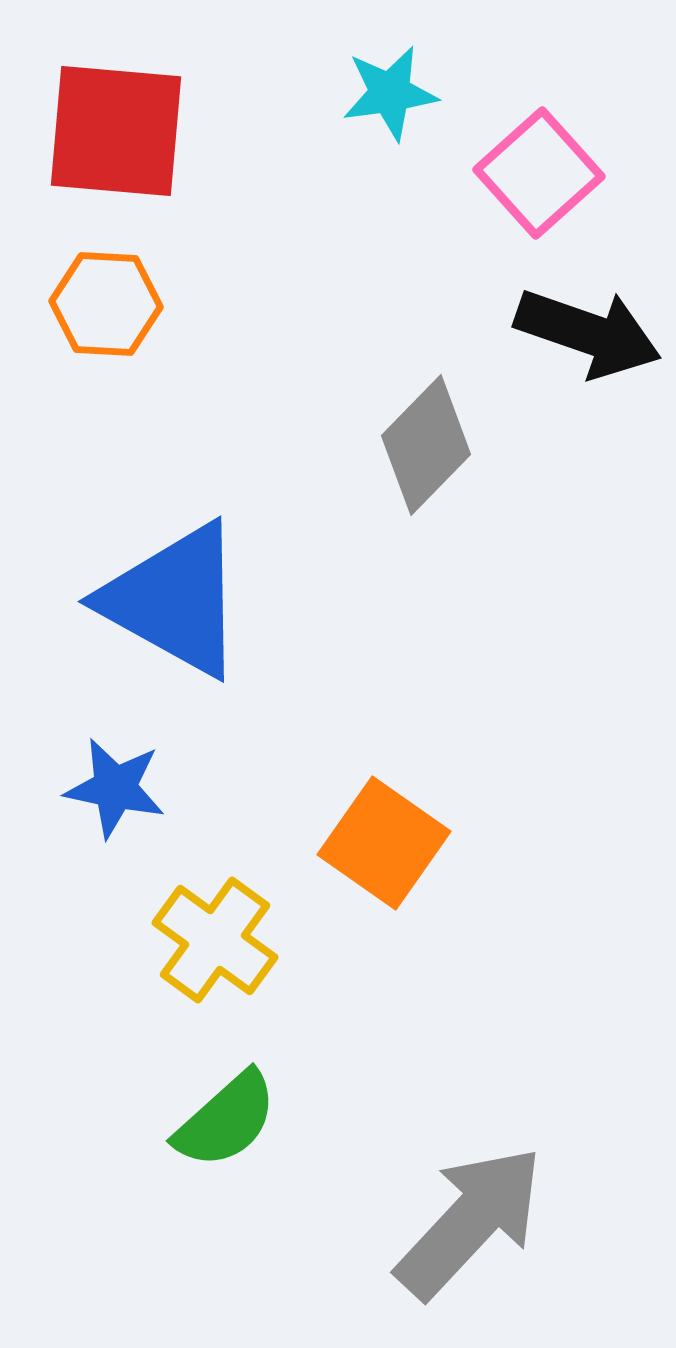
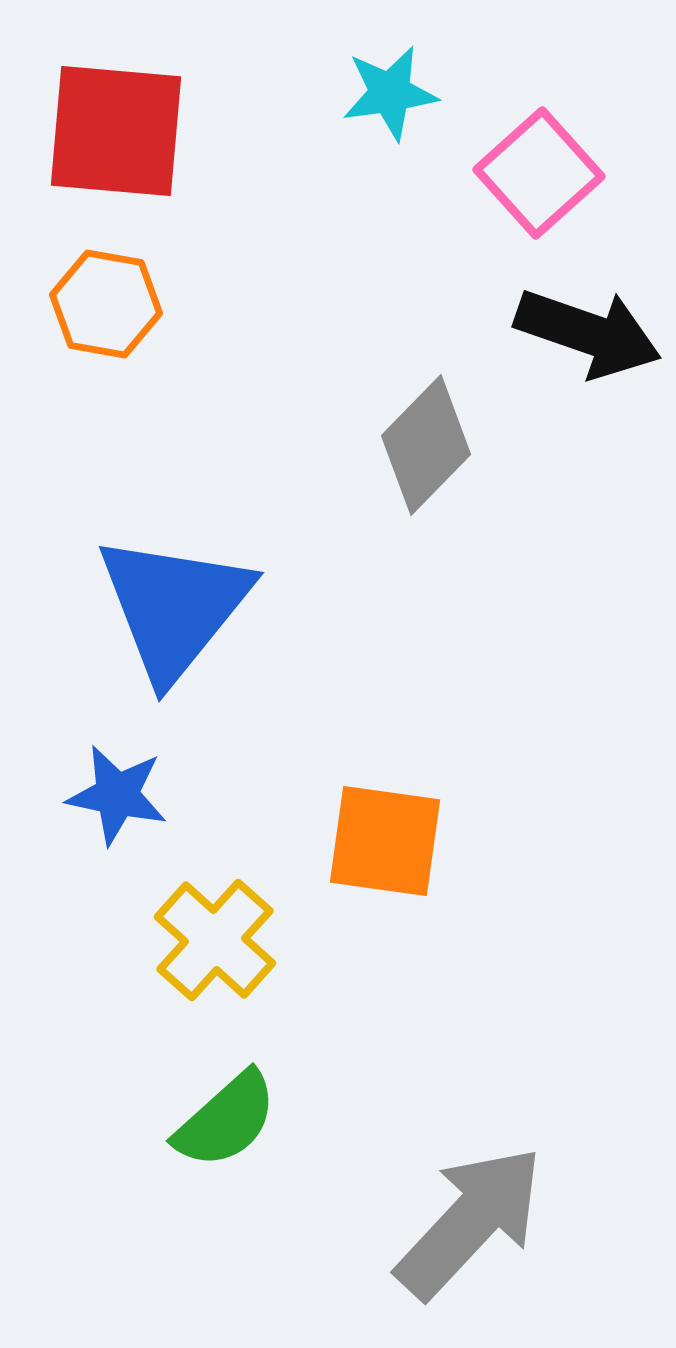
orange hexagon: rotated 7 degrees clockwise
blue triangle: moved 7 px down; rotated 40 degrees clockwise
blue star: moved 2 px right, 7 px down
orange square: moved 1 px right, 2 px up; rotated 27 degrees counterclockwise
yellow cross: rotated 6 degrees clockwise
